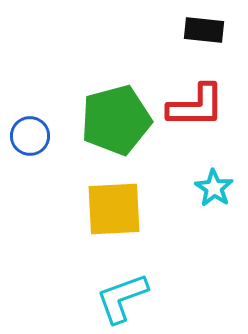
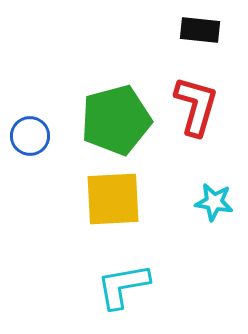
black rectangle: moved 4 px left
red L-shape: rotated 74 degrees counterclockwise
cyan star: moved 14 px down; rotated 24 degrees counterclockwise
yellow square: moved 1 px left, 10 px up
cyan L-shape: moved 1 px right, 12 px up; rotated 10 degrees clockwise
